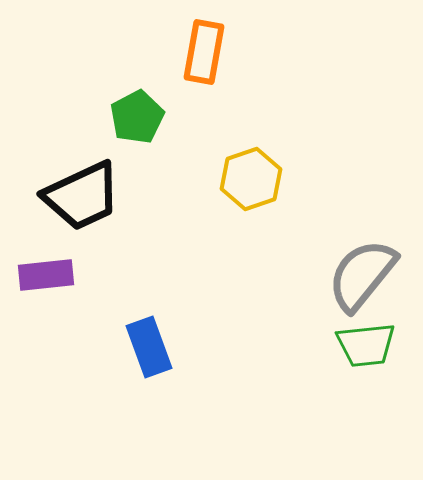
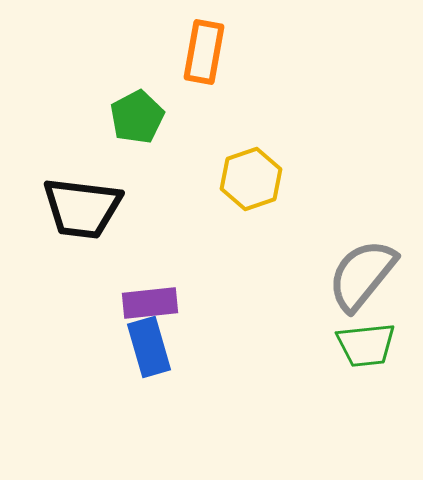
black trapezoid: moved 12 px down; rotated 32 degrees clockwise
purple rectangle: moved 104 px right, 28 px down
blue rectangle: rotated 4 degrees clockwise
